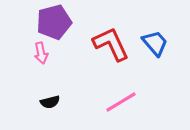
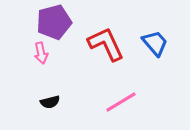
red L-shape: moved 5 px left
